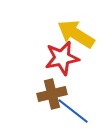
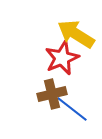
red star: rotated 12 degrees counterclockwise
blue line: moved 1 px left, 2 px up
